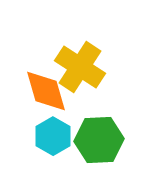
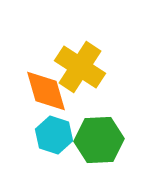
cyan hexagon: moved 1 px right, 1 px up; rotated 12 degrees counterclockwise
